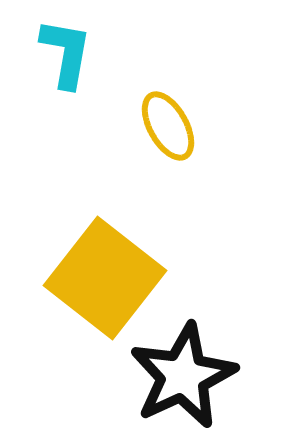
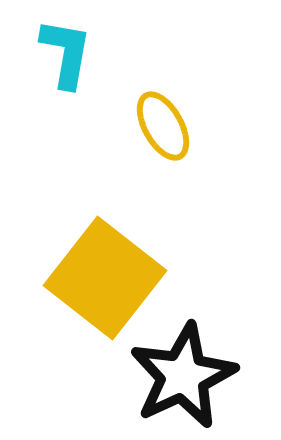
yellow ellipse: moved 5 px left
